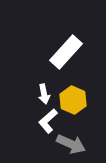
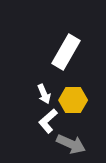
white rectangle: rotated 12 degrees counterclockwise
white arrow: rotated 12 degrees counterclockwise
yellow hexagon: rotated 24 degrees counterclockwise
